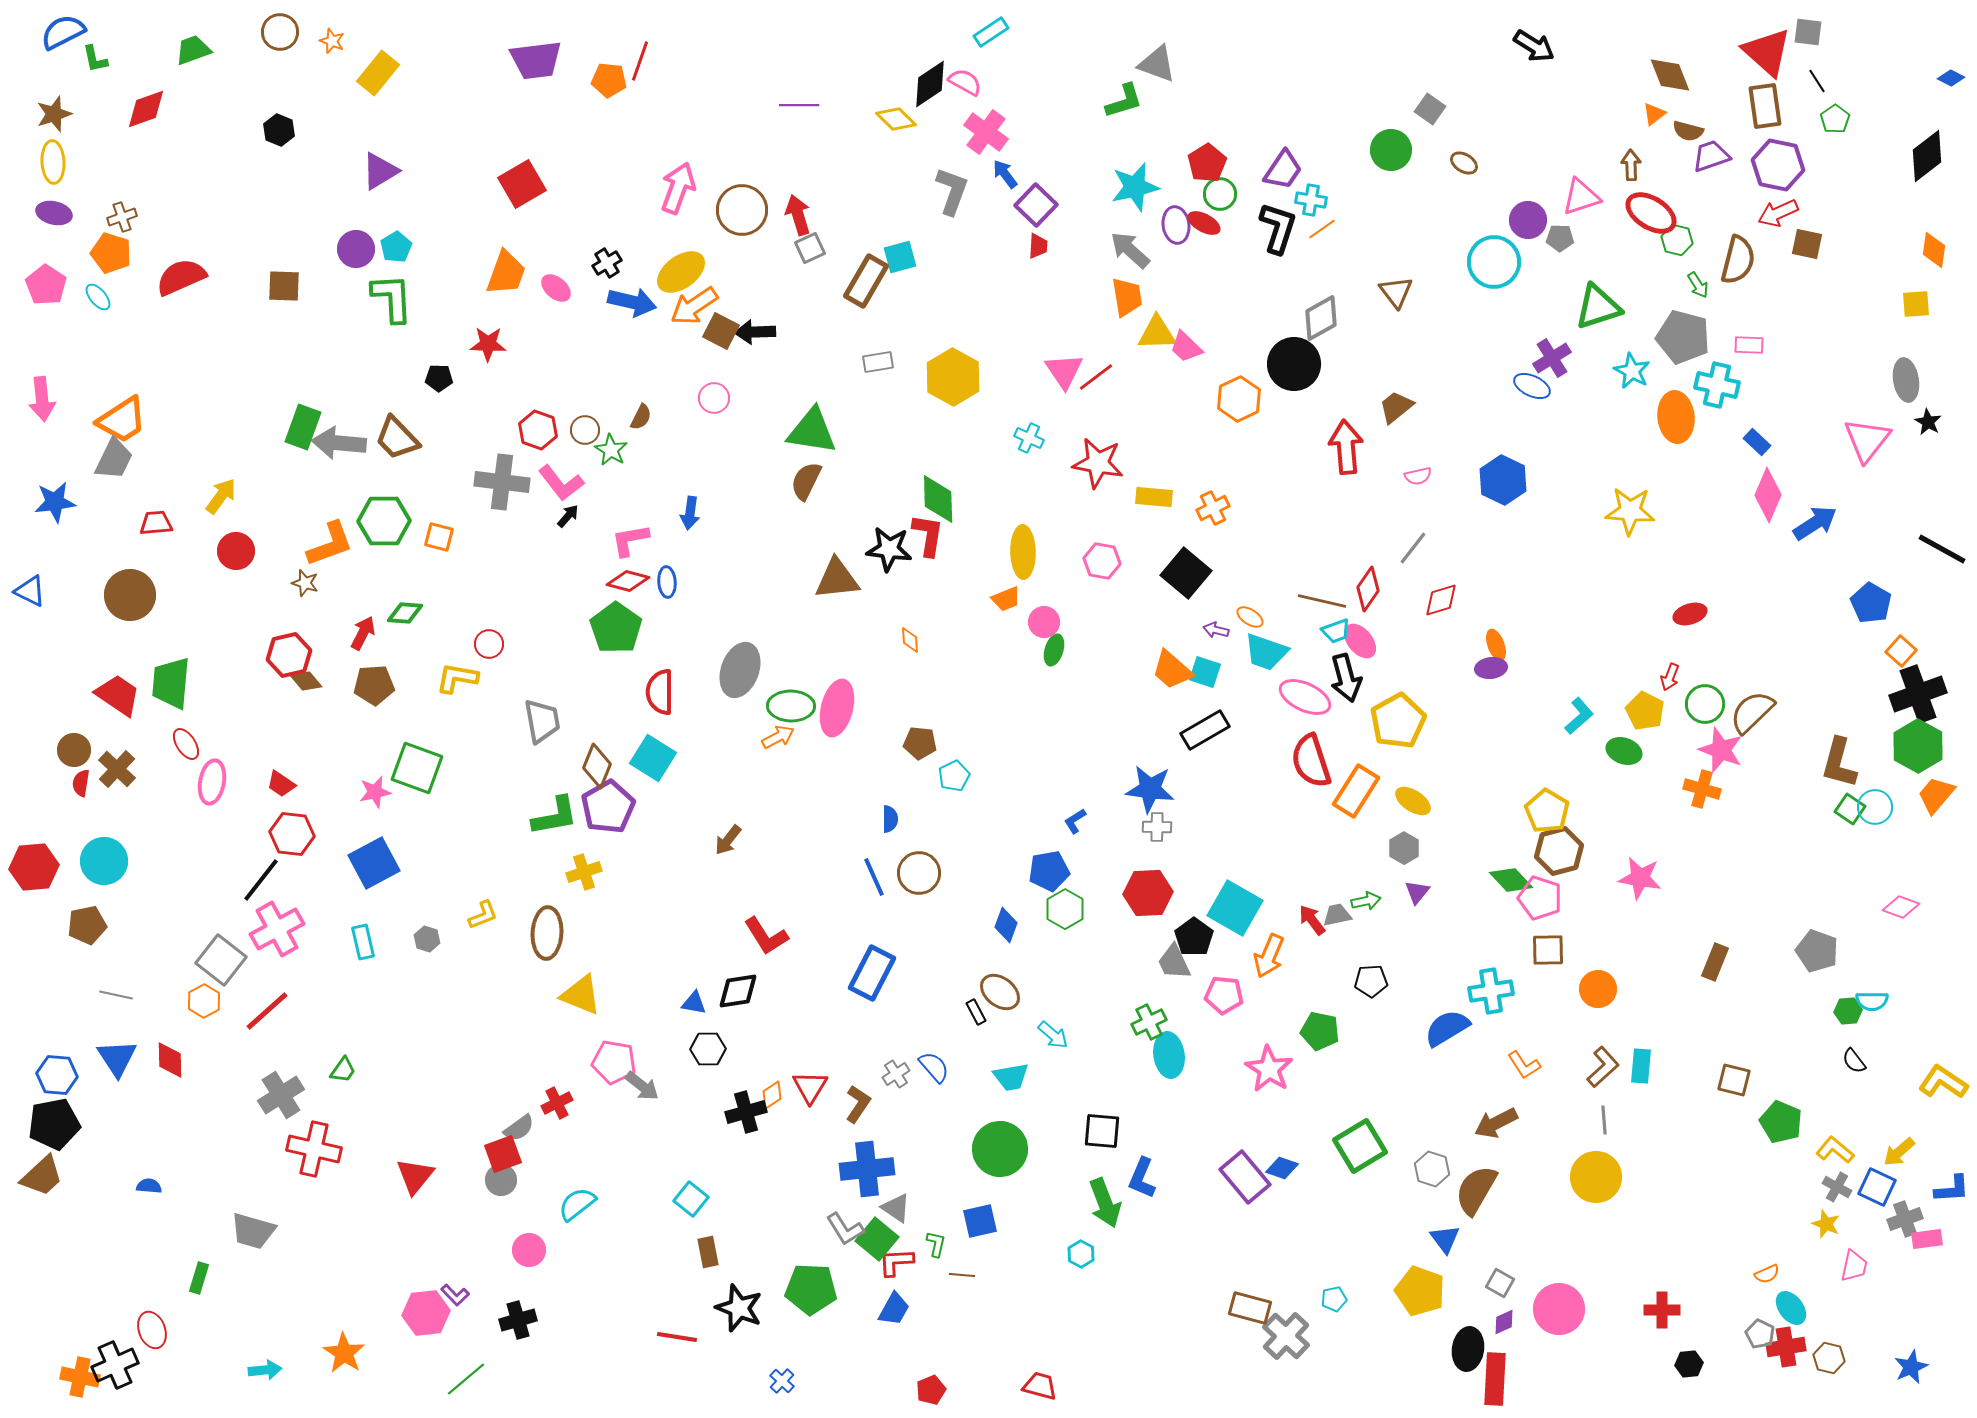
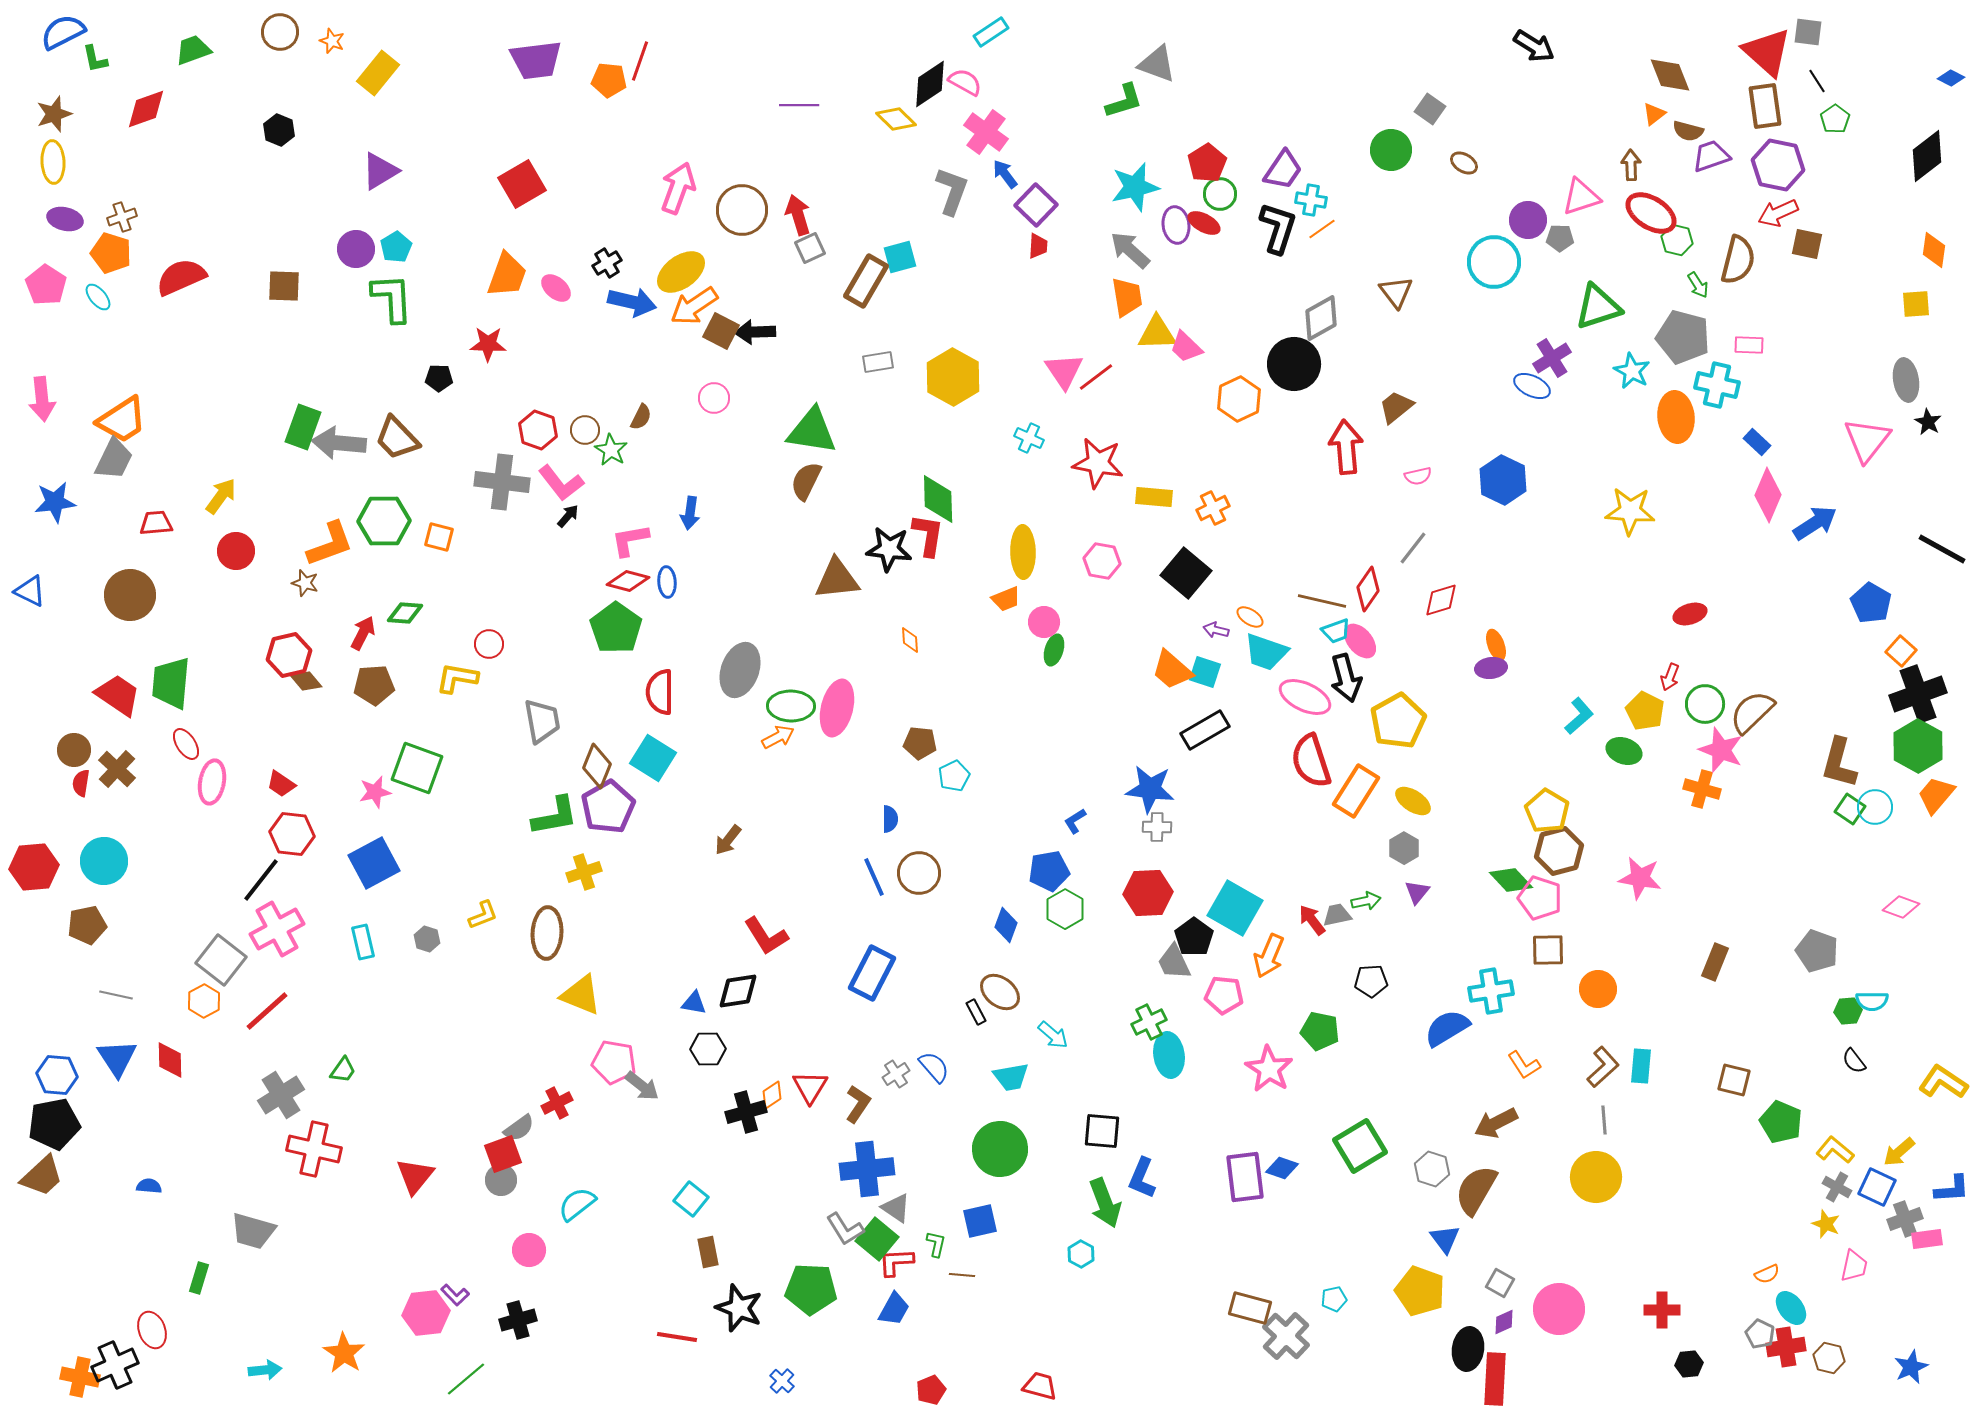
purple ellipse at (54, 213): moved 11 px right, 6 px down
orange trapezoid at (506, 273): moved 1 px right, 2 px down
purple rectangle at (1245, 1177): rotated 33 degrees clockwise
